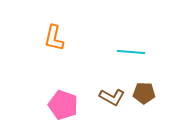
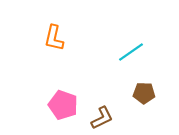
cyan line: rotated 40 degrees counterclockwise
brown L-shape: moved 10 px left, 21 px down; rotated 55 degrees counterclockwise
